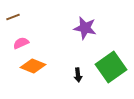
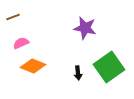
green square: moved 2 px left
black arrow: moved 2 px up
